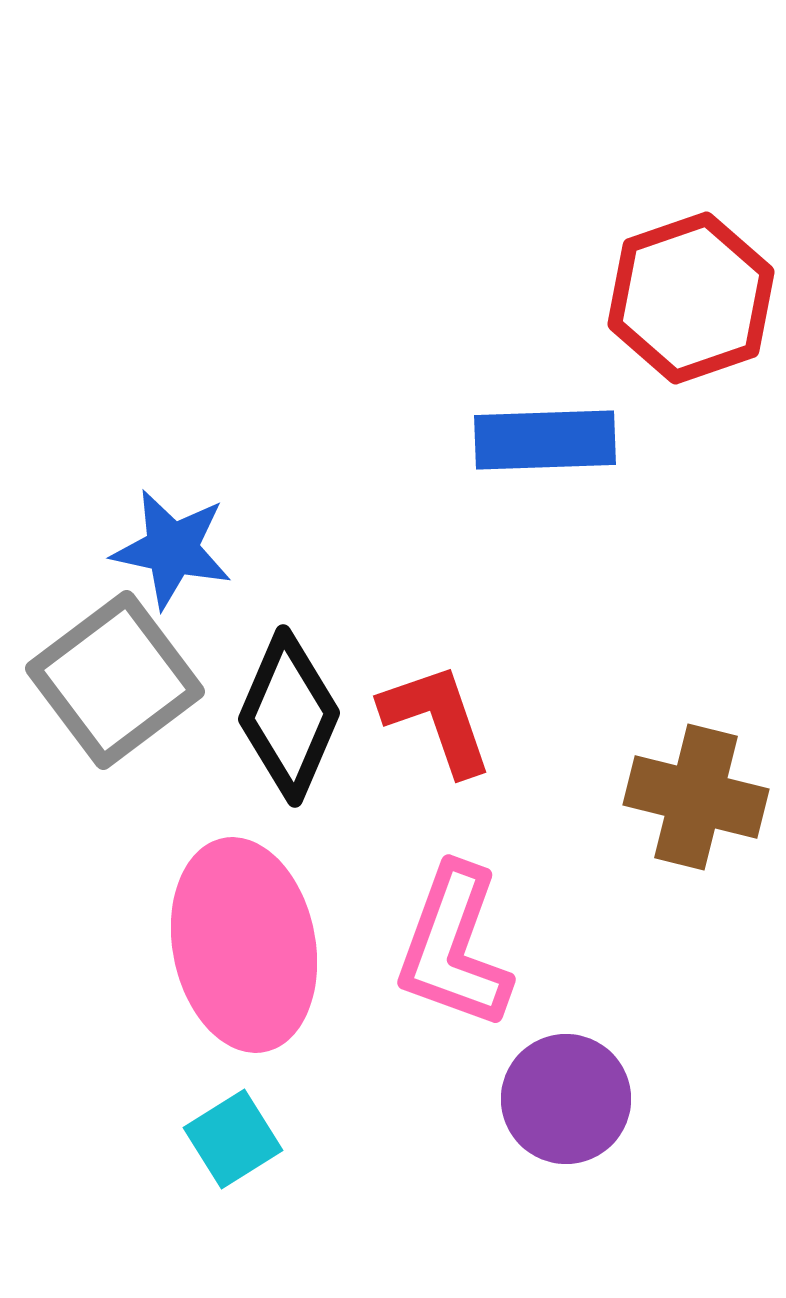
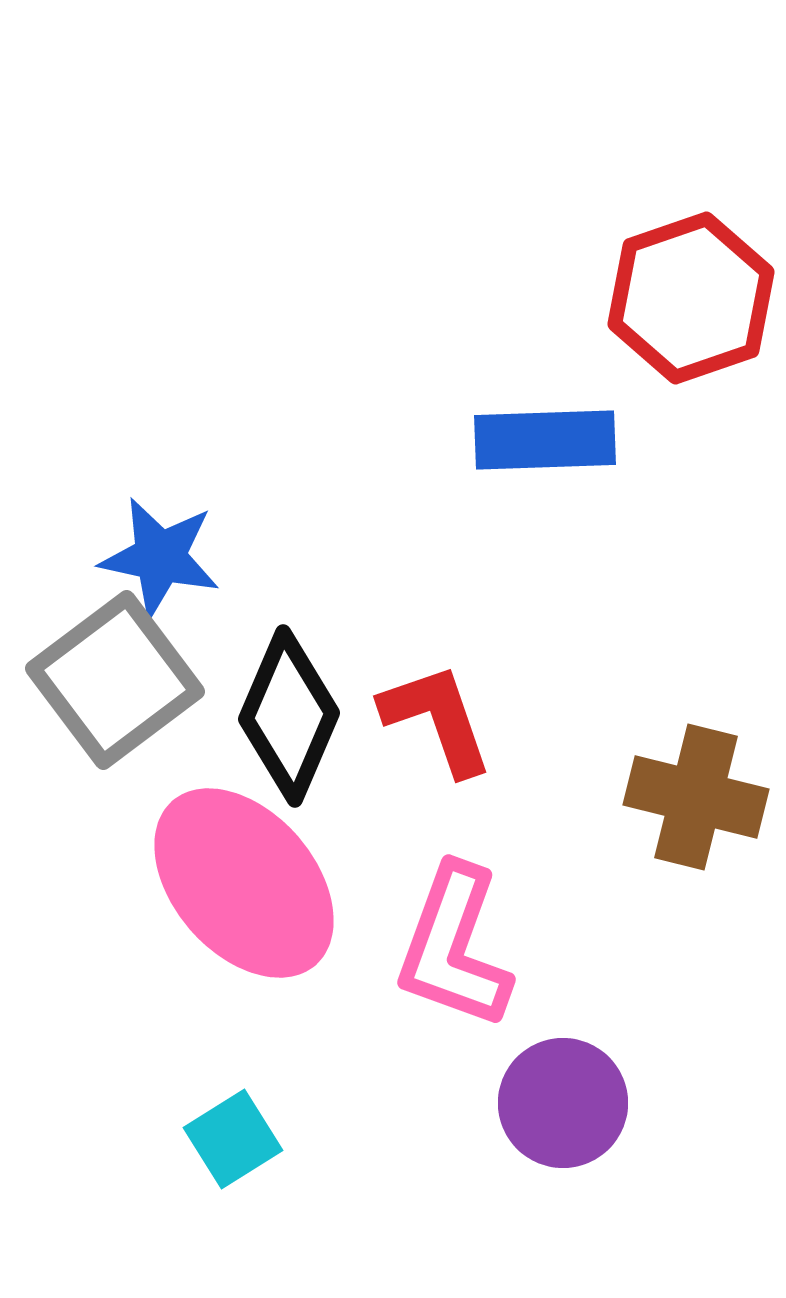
blue star: moved 12 px left, 8 px down
pink ellipse: moved 62 px up; rotated 30 degrees counterclockwise
purple circle: moved 3 px left, 4 px down
